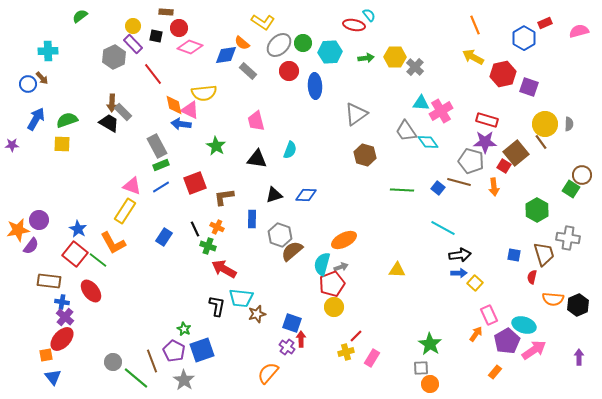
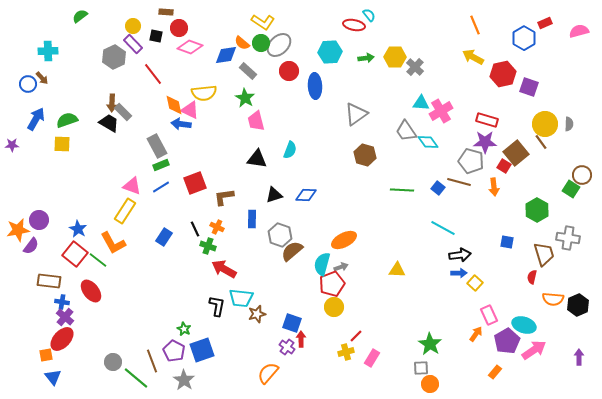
green circle at (303, 43): moved 42 px left
green star at (216, 146): moved 29 px right, 48 px up
blue square at (514, 255): moved 7 px left, 13 px up
